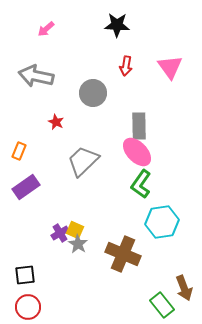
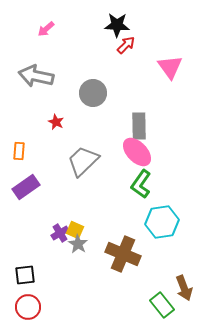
red arrow: moved 21 px up; rotated 144 degrees counterclockwise
orange rectangle: rotated 18 degrees counterclockwise
